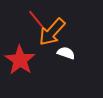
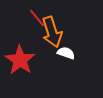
red line: moved 1 px right, 1 px up
orange arrow: rotated 60 degrees counterclockwise
